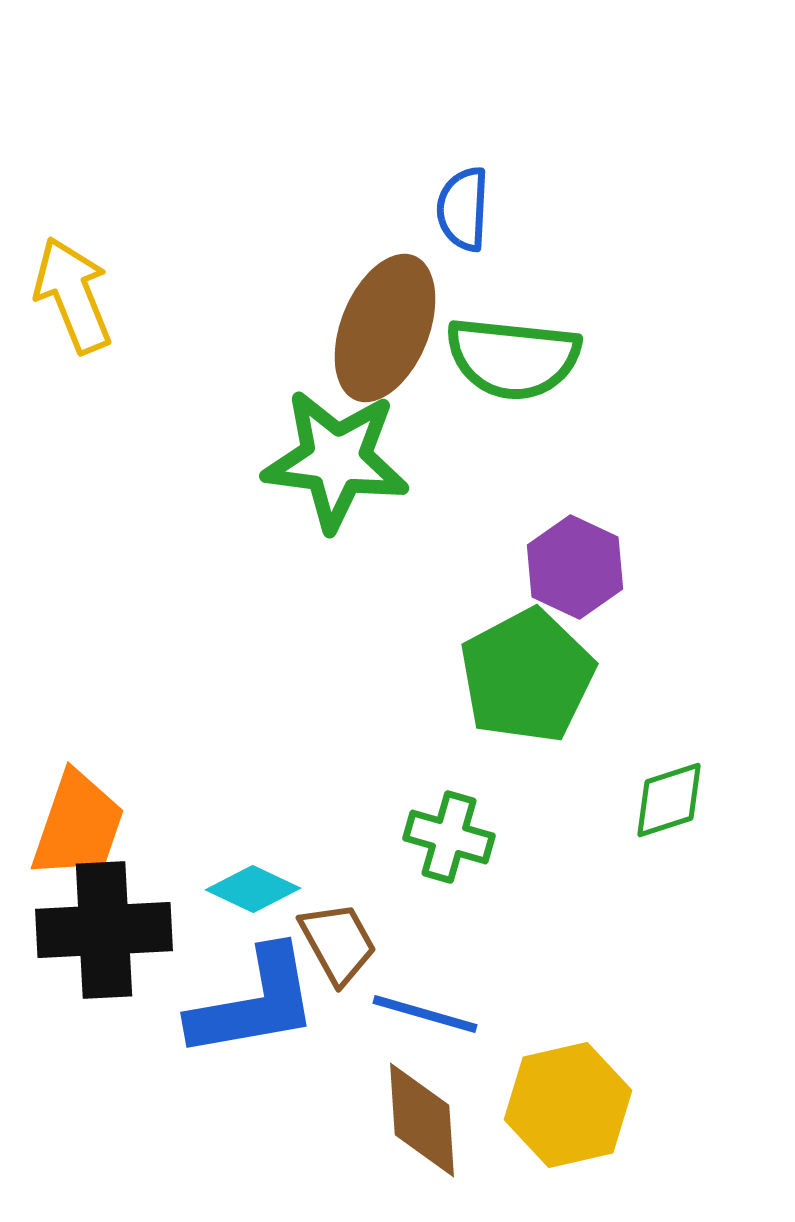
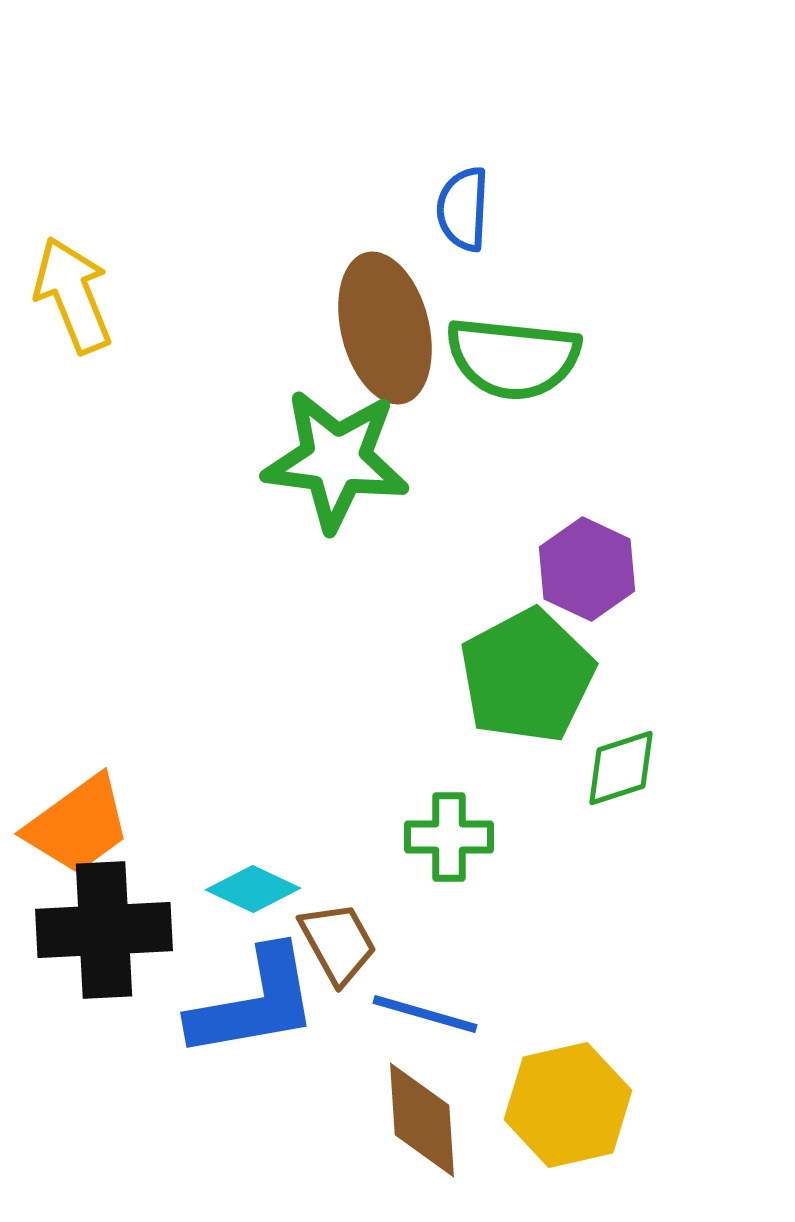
brown ellipse: rotated 36 degrees counterclockwise
purple hexagon: moved 12 px right, 2 px down
green diamond: moved 48 px left, 32 px up
orange trapezoid: rotated 35 degrees clockwise
green cross: rotated 16 degrees counterclockwise
